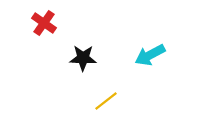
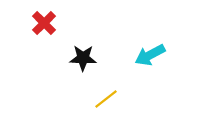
red cross: rotated 10 degrees clockwise
yellow line: moved 2 px up
